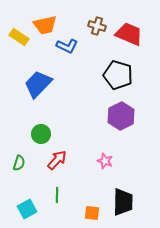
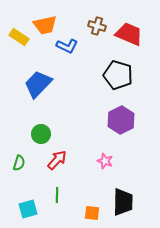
purple hexagon: moved 4 px down
cyan square: moved 1 px right; rotated 12 degrees clockwise
